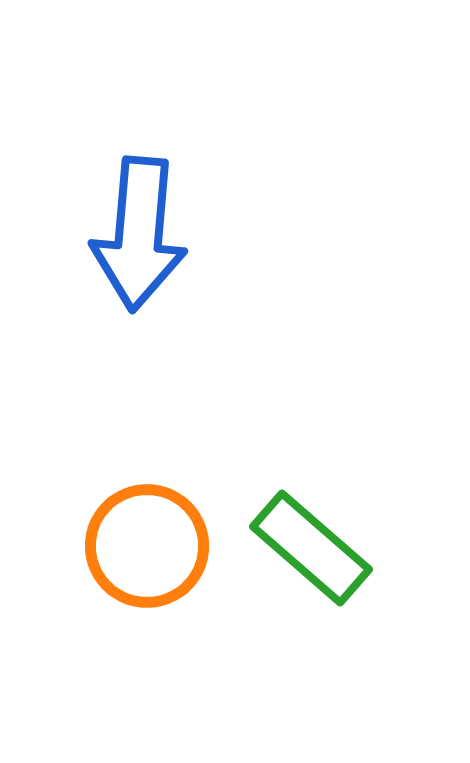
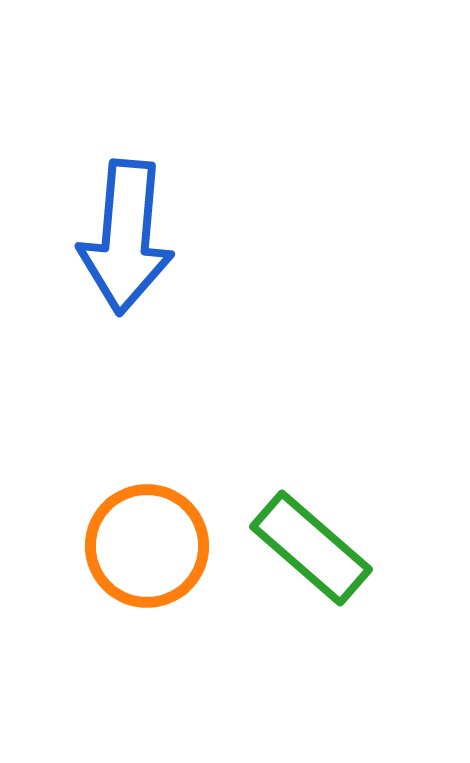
blue arrow: moved 13 px left, 3 px down
